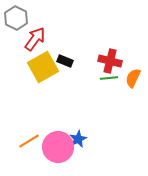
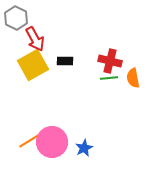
red arrow: rotated 115 degrees clockwise
black rectangle: rotated 21 degrees counterclockwise
yellow square: moved 10 px left, 2 px up
orange semicircle: rotated 36 degrees counterclockwise
blue star: moved 6 px right, 9 px down
pink circle: moved 6 px left, 5 px up
